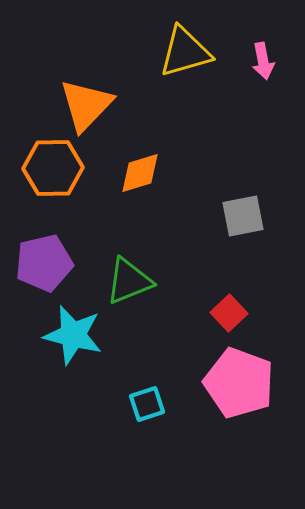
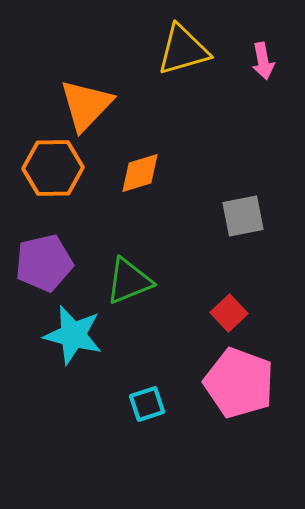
yellow triangle: moved 2 px left, 2 px up
